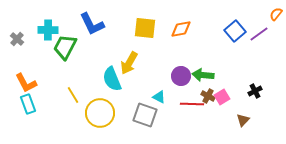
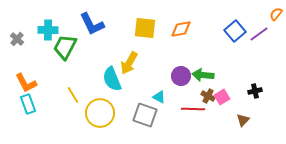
black cross: rotated 16 degrees clockwise
red line: moved 1 px right, 5 px down
